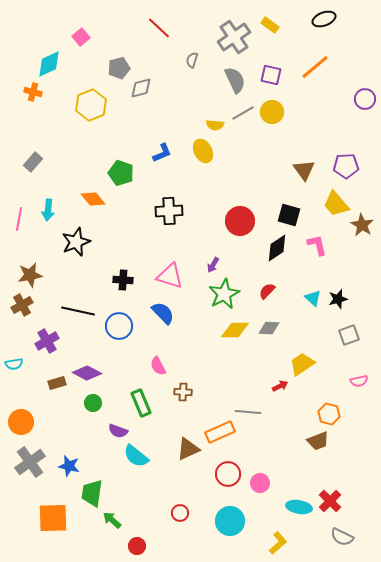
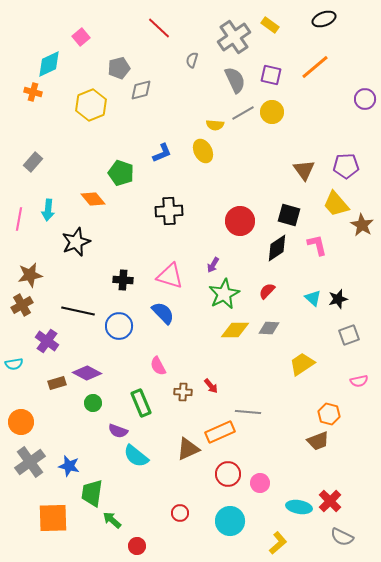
gray diamond at (141, 88): moved 2 px down
purple cross at (47, 341): rotated 25 degrees counterclockwise
red arrow at (280, 386): moved 69 px left; rotated 77 degrees clockwise
